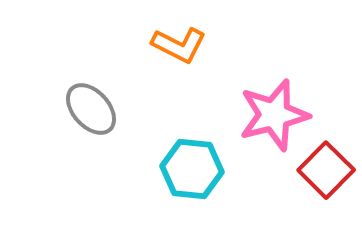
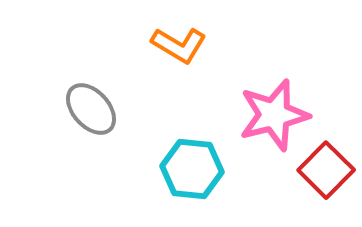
orange L-shape: rotated 4 degrees clockwise
